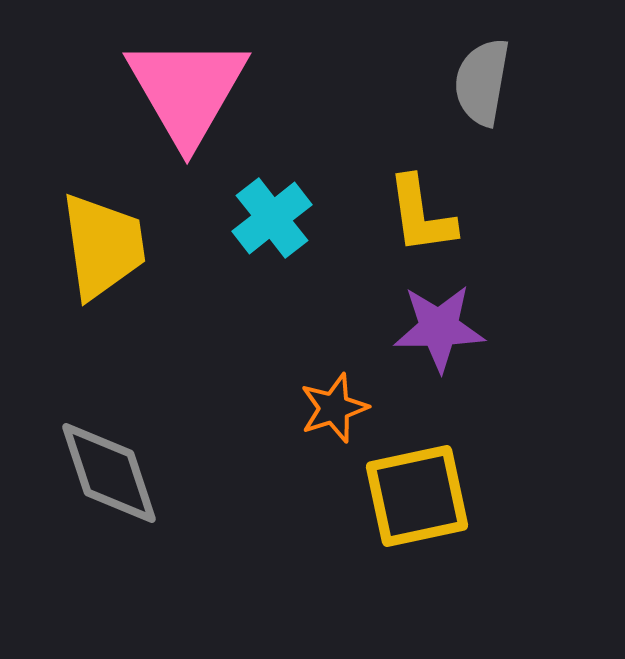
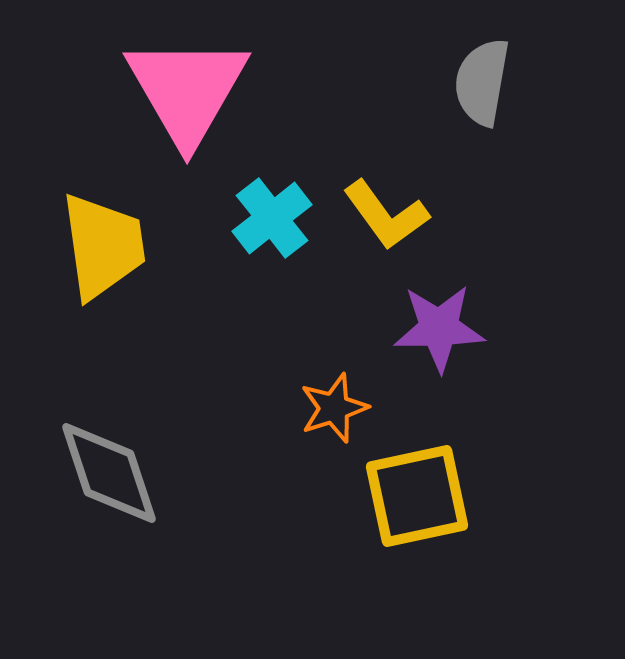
yellow L-shape: moved 35 px left; rotated 28 degrees counterclockwise
